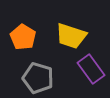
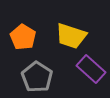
purple rectangle: rotated 12 degrees counterclockwise
gray pentagon: moved 1 px left, 1 px up; rotated 16 degrees clockwise
